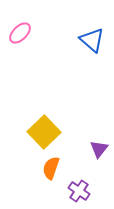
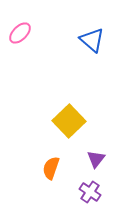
yellow square: moved 25 px right, 11 px up
purple triangle: moved 3 px left, 10 px down
purple cross: moved 11 px right, 1 px down
